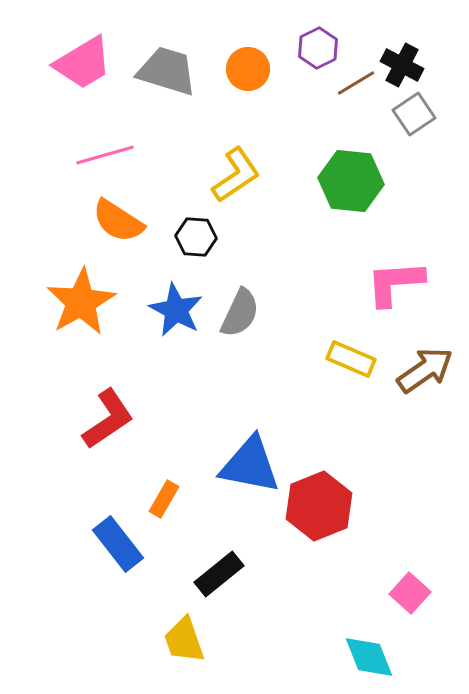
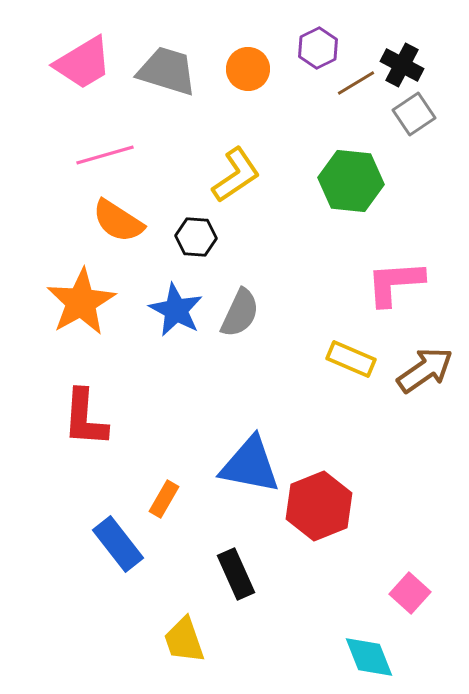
red L-shape: moved 23 px left, 1 px up; rotated 128 degrees clockwise
black rectangle: moved 17 px right; rotated 75 degrees counterclockwise
